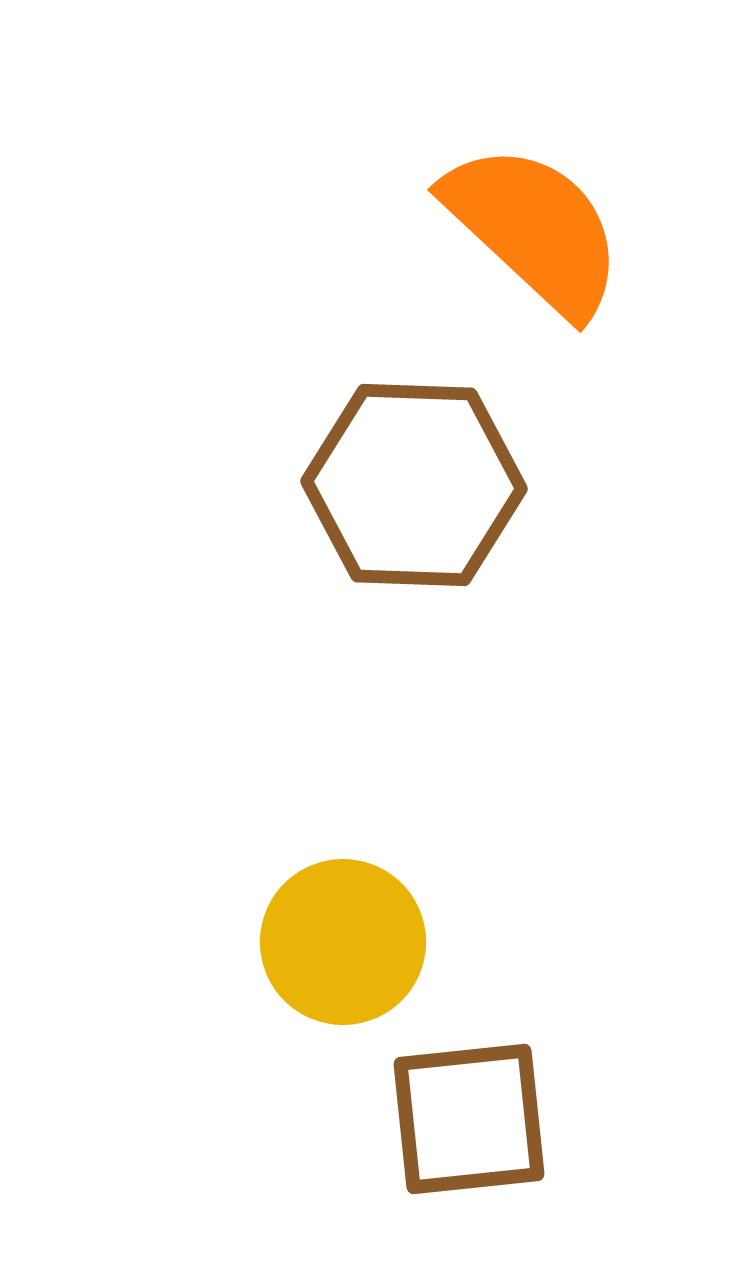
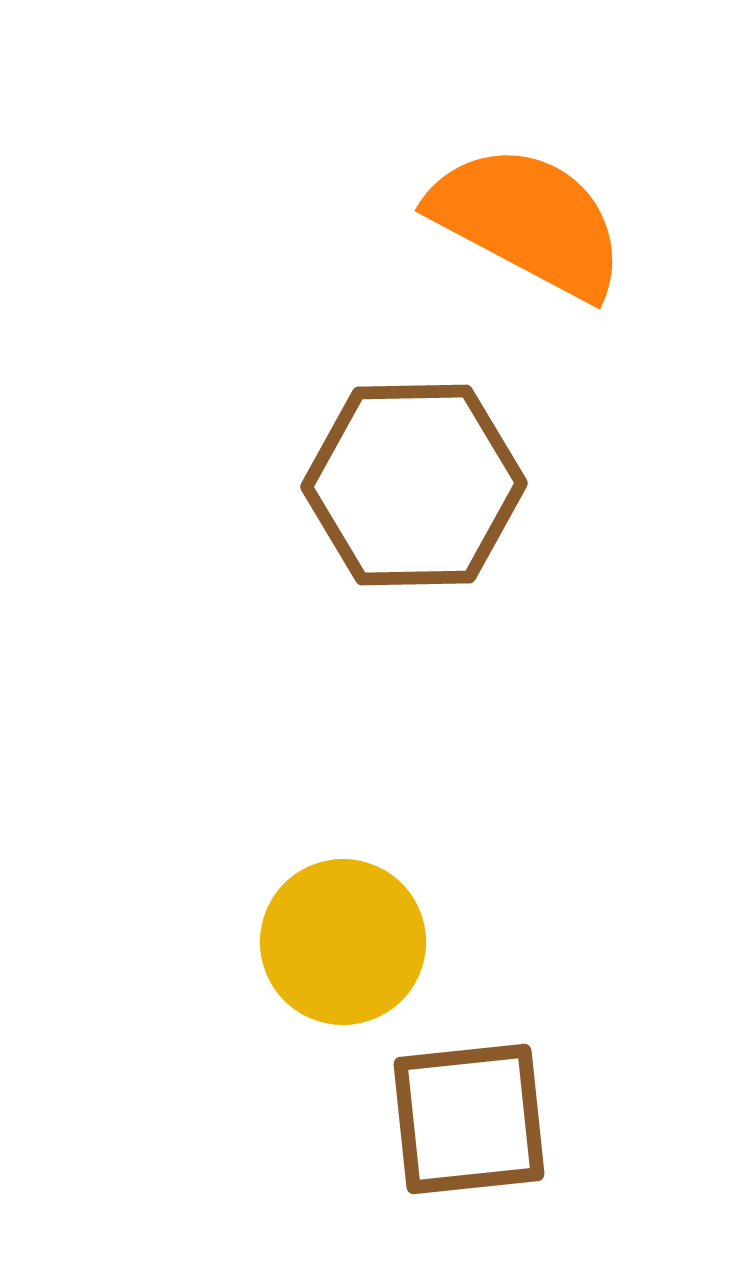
orange semicircle: moved 6 px left, 8 px up; rotated 15 degrees counterclockwise
brown hexagon: rotated 3 degrees counterclockwise
